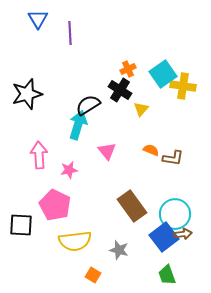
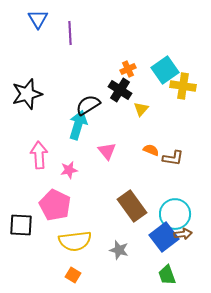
cyan square: moved 2 px right, 4 px up
orange square: moved 20 px left
